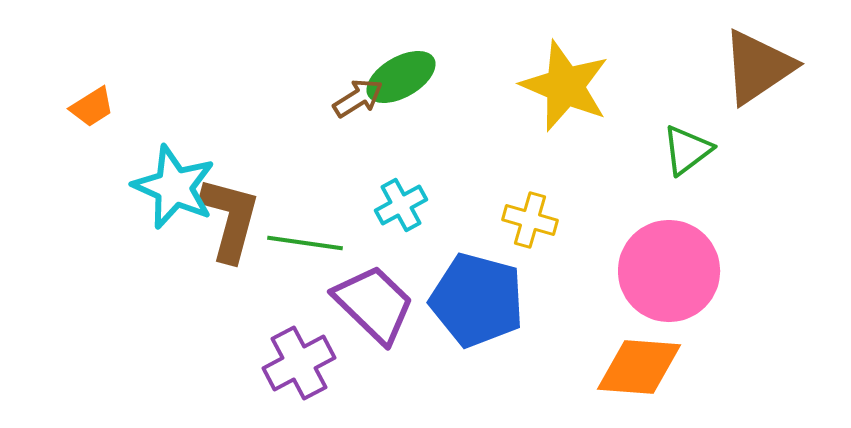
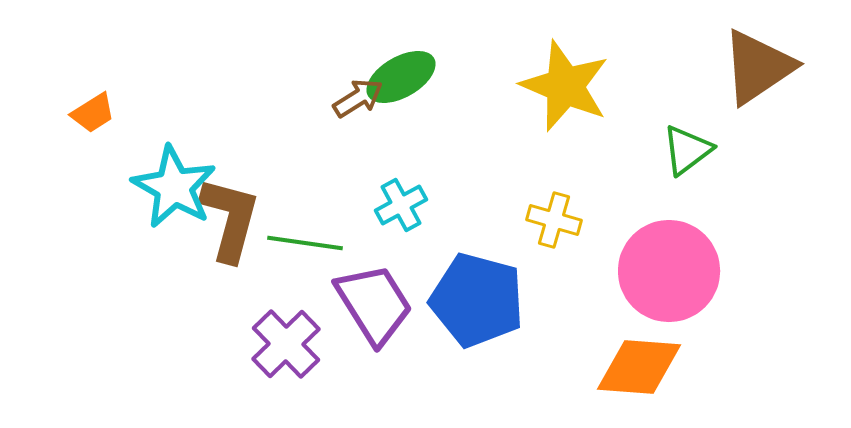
orange trapezoid: moved 1 px right, 6 px down
cyan star: rotated 6 degrees clockwise
yellow cross: moved 24 px right
purple trapezoid: rotated 14 degrees clockwise
purple cross: moved 13 px left, 19 px up; rotated 16 degrees counterclockwise
